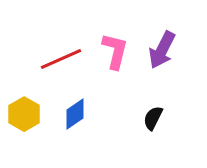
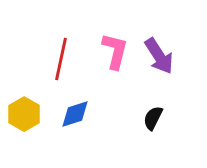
purple arrow: moved 3 px left, 6 px down; rotated 60 degrees counterclockwise
red line: rotated 54 degrees counterclockwise
blue diamond: rotated 16 degrees clockwise
